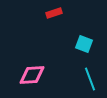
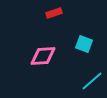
pink diamond: moved 11 px right, 19 px up
cyan line: moved 2 px right, 2 px down; rotated 70 degrees clockwise
